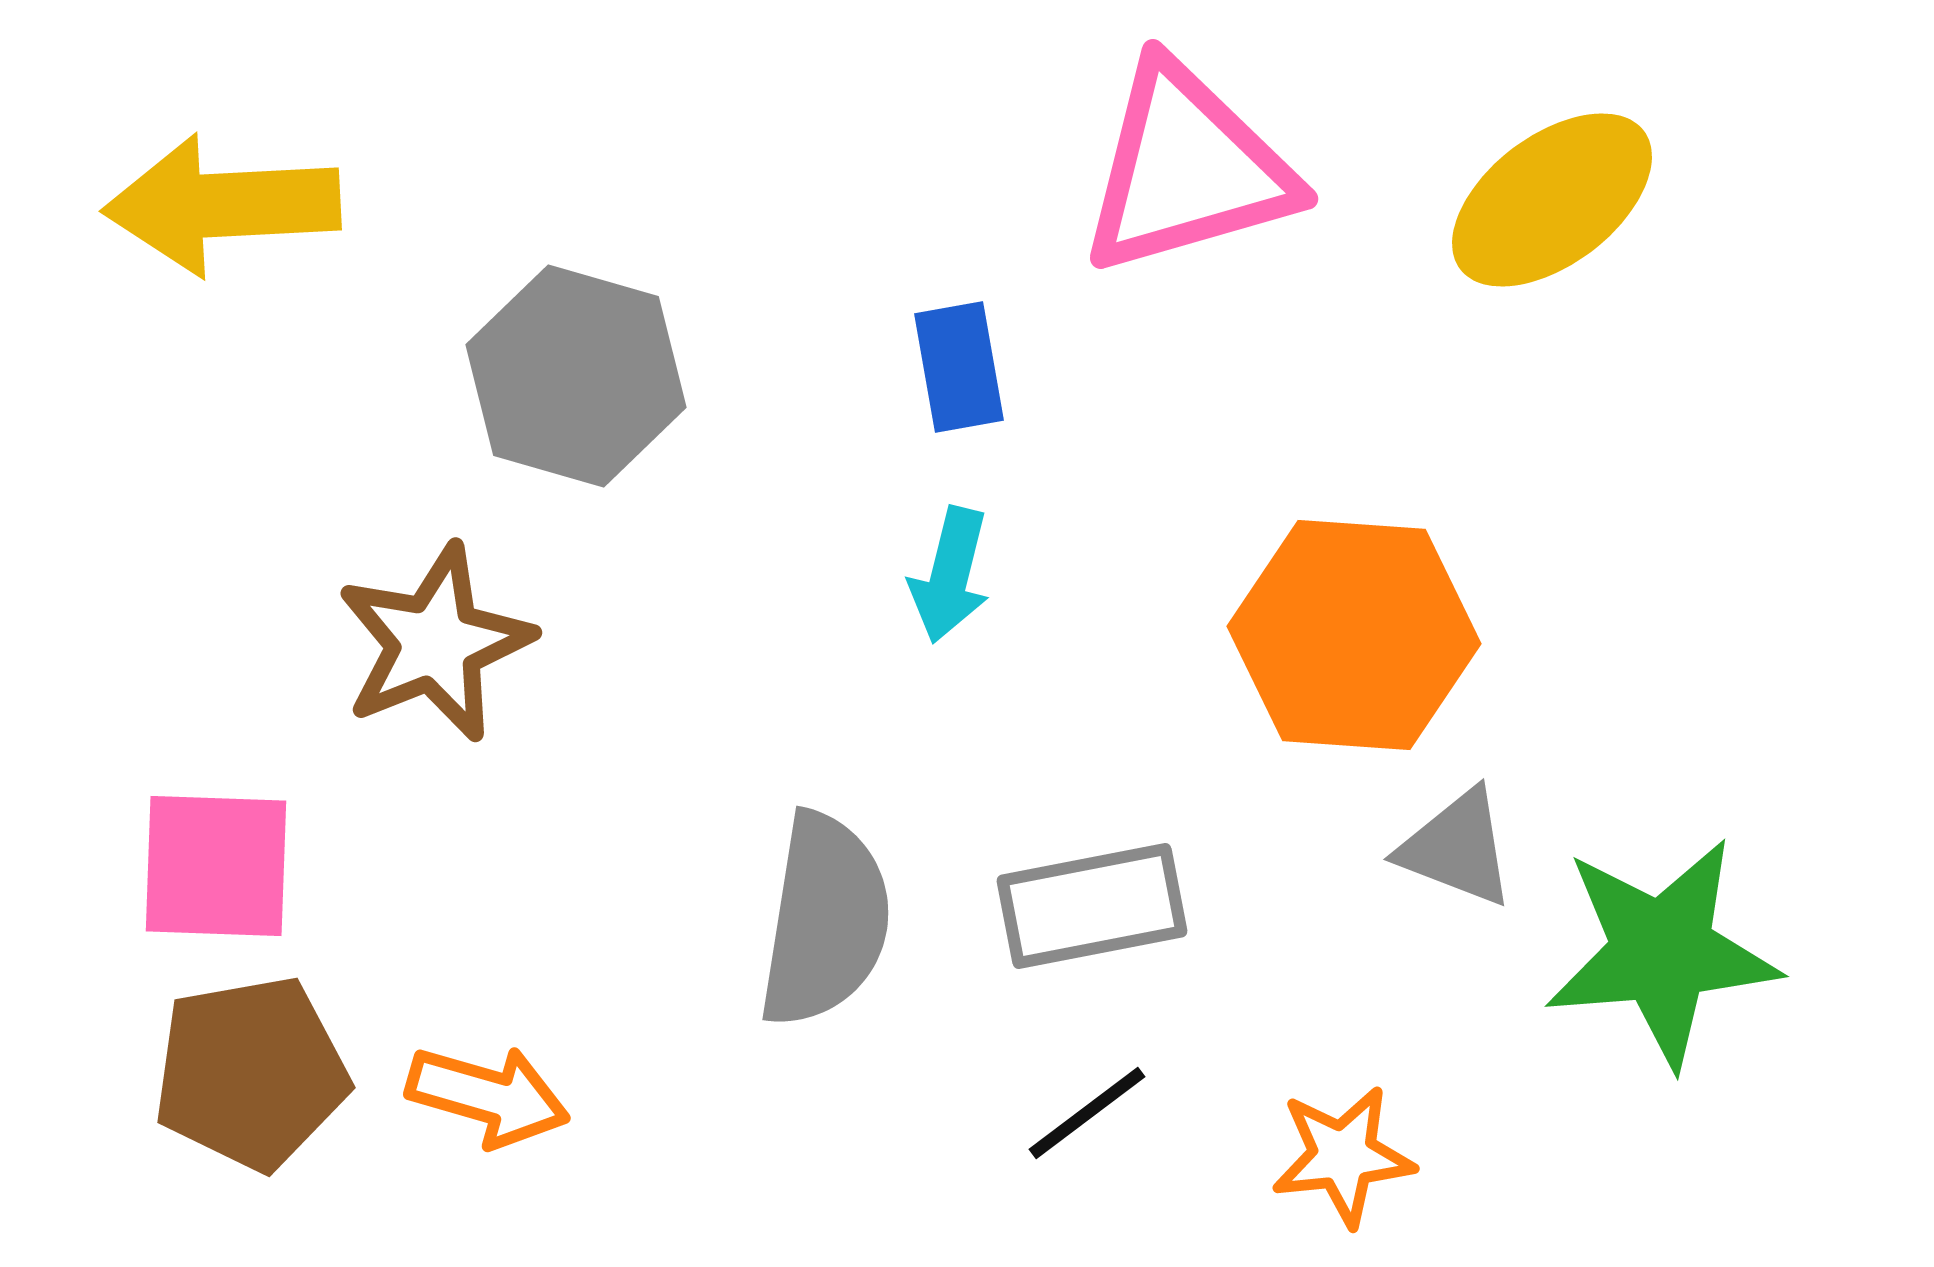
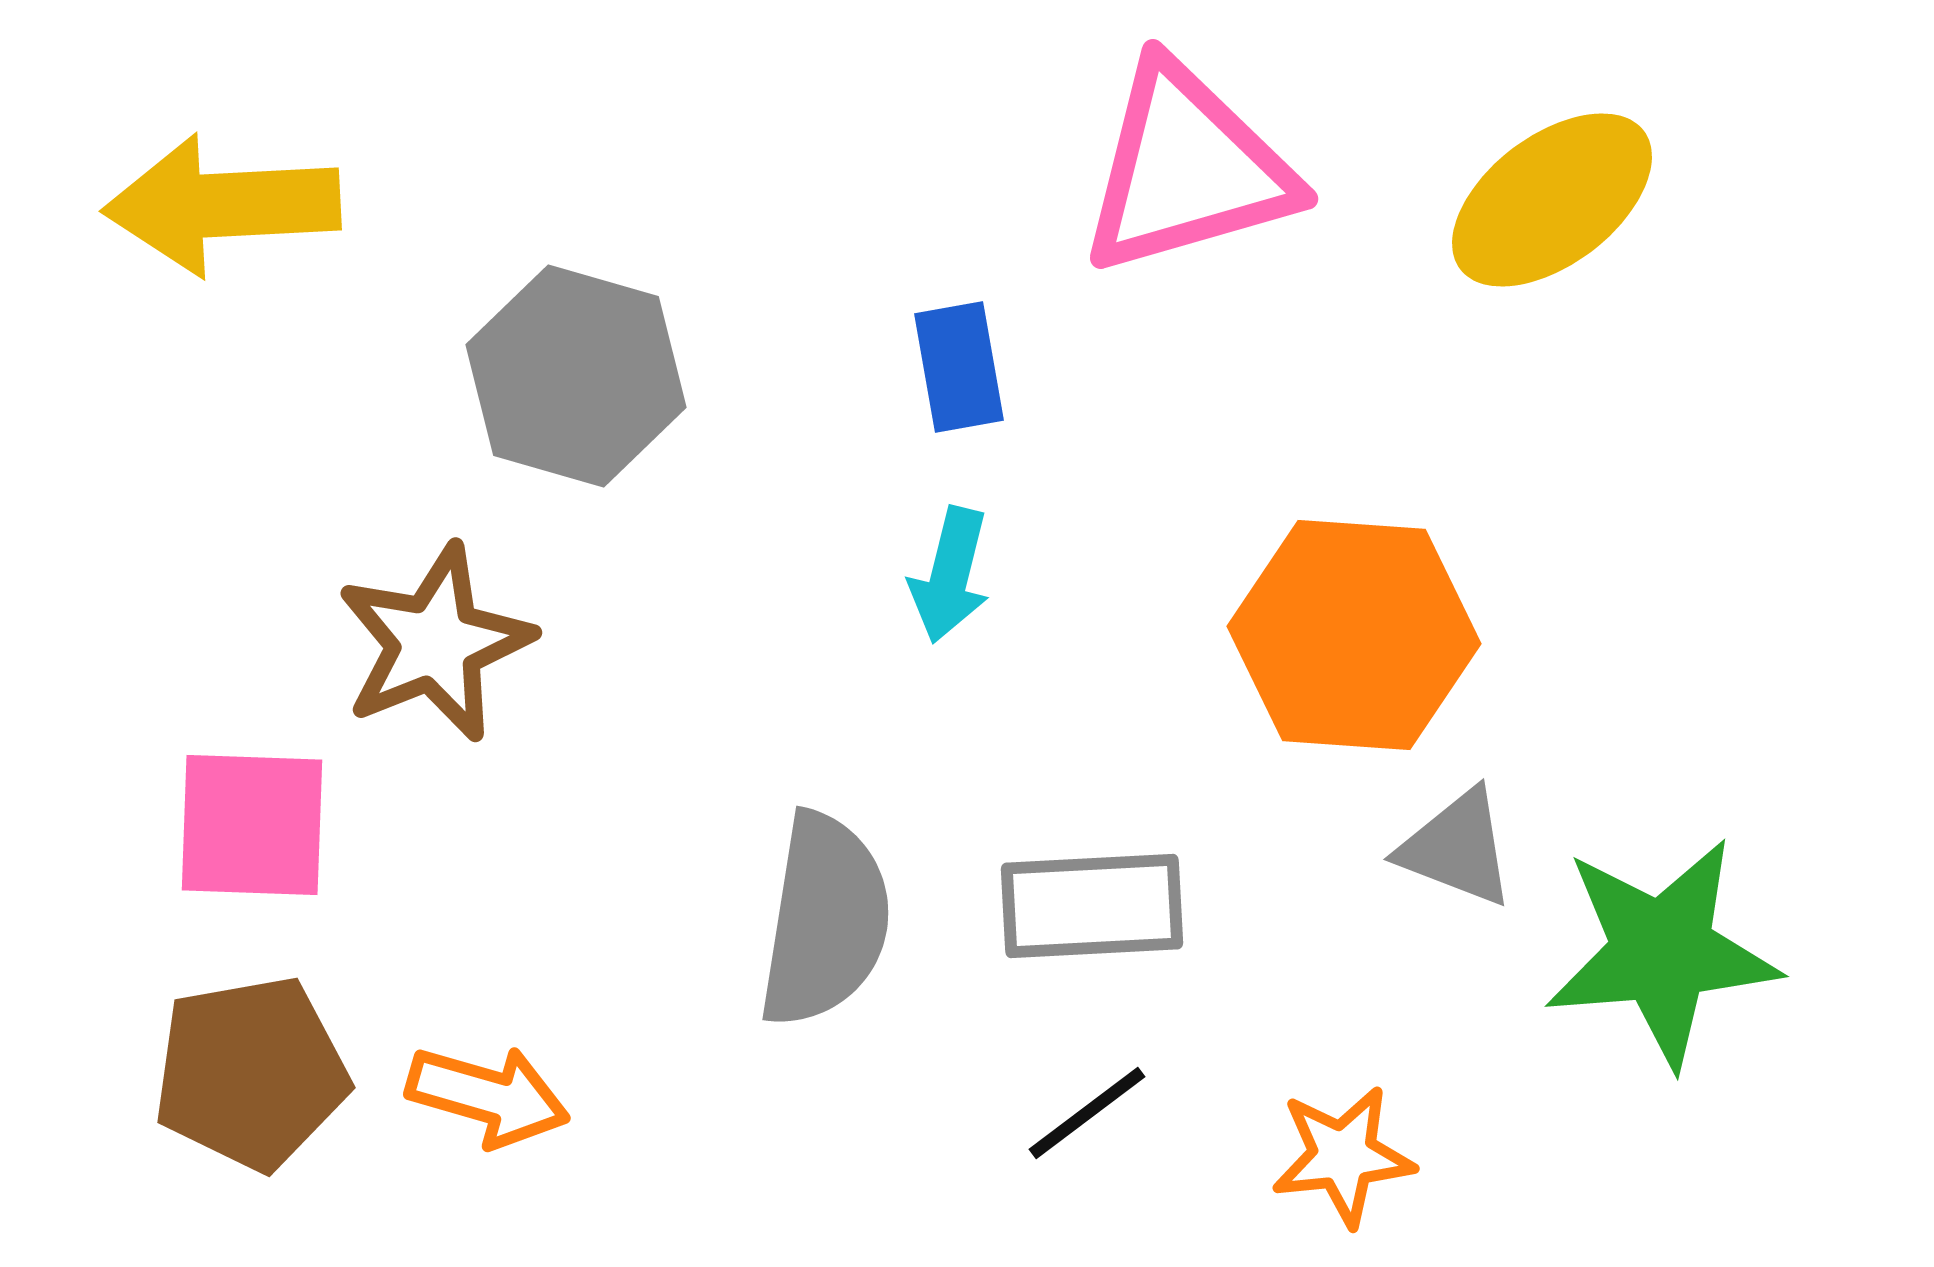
pink square: moved 36 px right, 41 px up
gray rectangle: rotated 8 degrees clockwise
